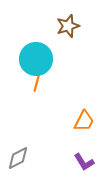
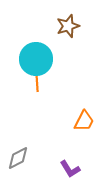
orange line: rotated 18 degrees counterclockwise
purple L-shape: moved 14 px left, 7 px down
